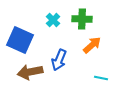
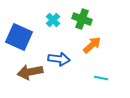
green cross: rotated 18 degrees clockwise
blue square: moved 1 px left, 3 px up
blue arrow: moved 1 px up; rotated 105 degrees counterclockwise
